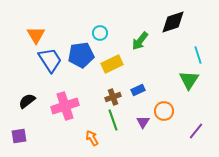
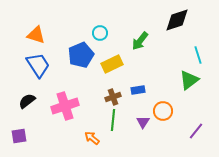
black diamond: moved 4 px right, 2 px up
orange triangle: rotated 42 degrees counterclockwise
blue pentagon: rotated 15 degrees counterclockwise
blue trapezoid: moved 12 px left, 5 px down
green triangle: rotated 20 degrees clockwise
blue rectangle: rotated 16 degrees clockwise
orange circle: moved 1 px left
green line: rotated 25 degrees clockwise
orange arrow: rotated 21 degrees counterclockwise
